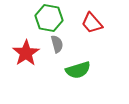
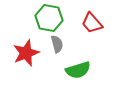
red star: rotated 12 degrees clockwise
